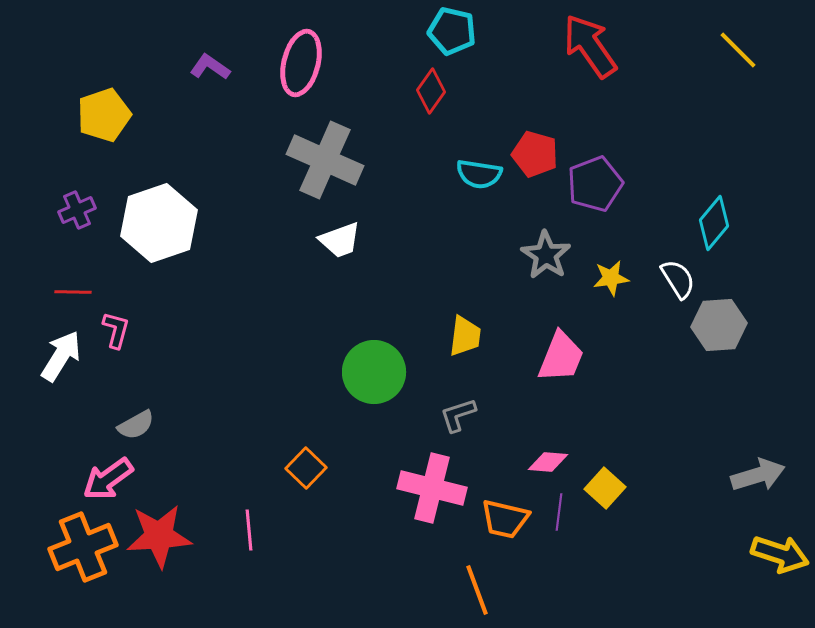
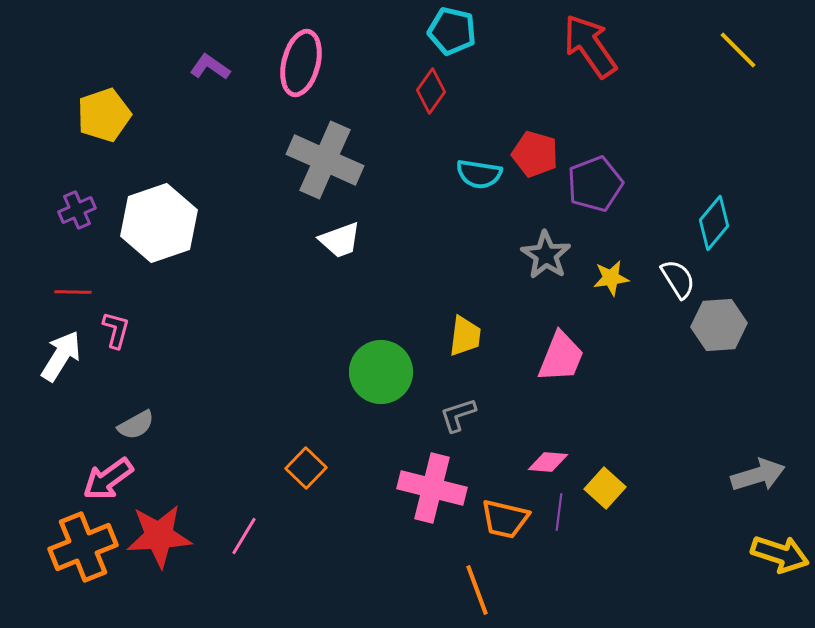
green circle: moved 7 px right
pink line: moved 5 px left, 6 px down; rotated 36 degrees clockwise
